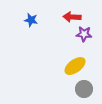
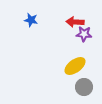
red arrow: moved 3 px right, 5 px down
gray circle: moved 2 px up
